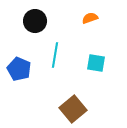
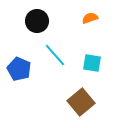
black circle: moved 2 px right
cyan line: rotated 50 degrees counterclockwise
cyan square: moved 4 px left
brown square: moved 8 px right, 7 px up
